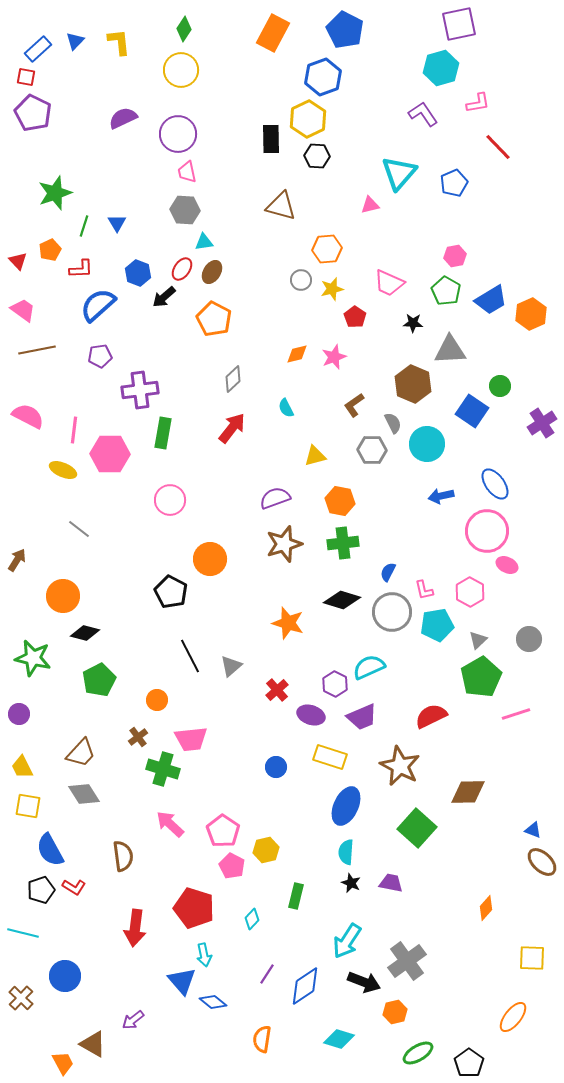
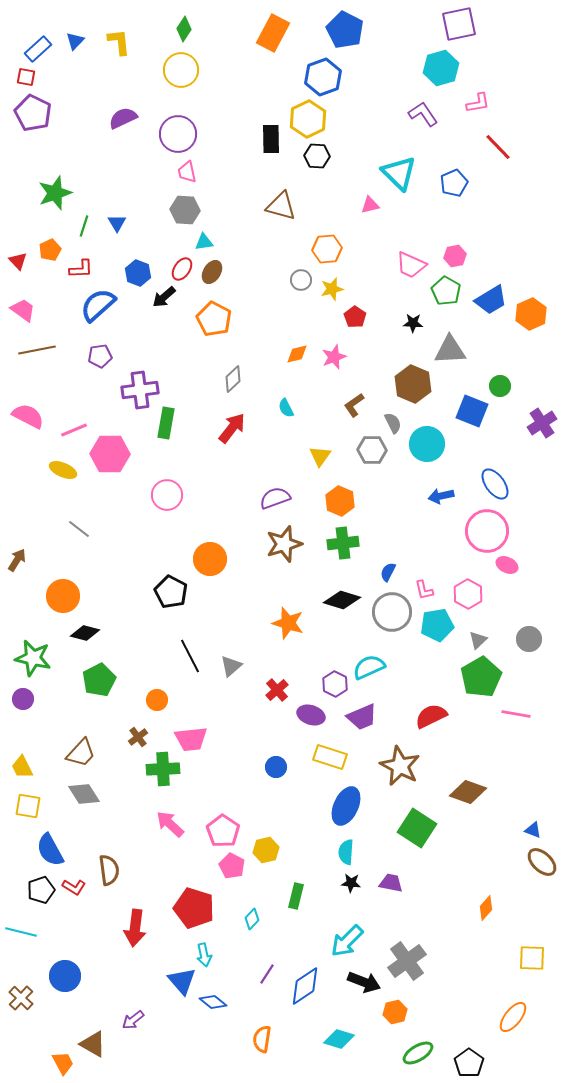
cyan triangle at (399, 173): rotated 27 degrees counterclockwise
pink trapezoid at (389, 283): moved 22 px right, 18 px up
blue square at (472, 411): rotated 12 degrees counterclockwise
pink line at (74, 430): rotated 60 degrees clockwise
green rectangle at (163, 433): moved 3 px right, 10 px up
yellow triangle at (315, 456): moved 5 px right; rotated 40 degrees counterclockwise
pink circle at (170, 500): moved 3 px left, 5 px up
orange hexagon at (340, 501): rotated 12 degrees clockwise
pink hexagon at (470, 592): moved 2 px left, 2 px down
purple circle at (19, 714): moved 4 px right, 15 px up
pink line at (516, 714): rotated 28 degrees clockwise
green cross at (163, 769): rotated 20 degrees counterclockwise
brown diamond at (468, 792): rotated 21 degrees clockwise
green square at (417, 828): rotated 9 degrees counterclockwise
brown semicircle at (123, 856): moved 14 px left, 14 px down
black star at (351, 883): rotated 18 degrees counterclockwise
cyan line at (23, 933): moved 2 px left, 1 px up
cyan arrow at (347, 941): rotated 12 degrees clockwise
